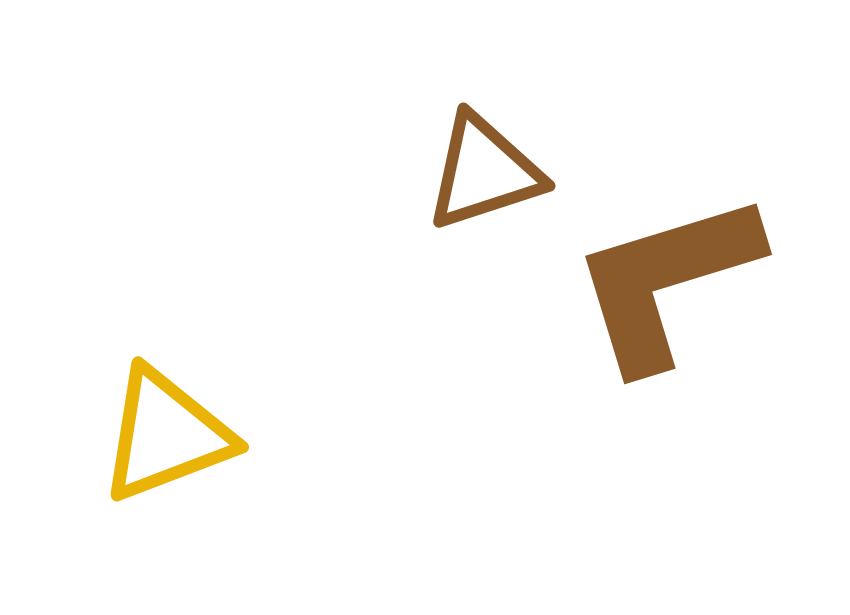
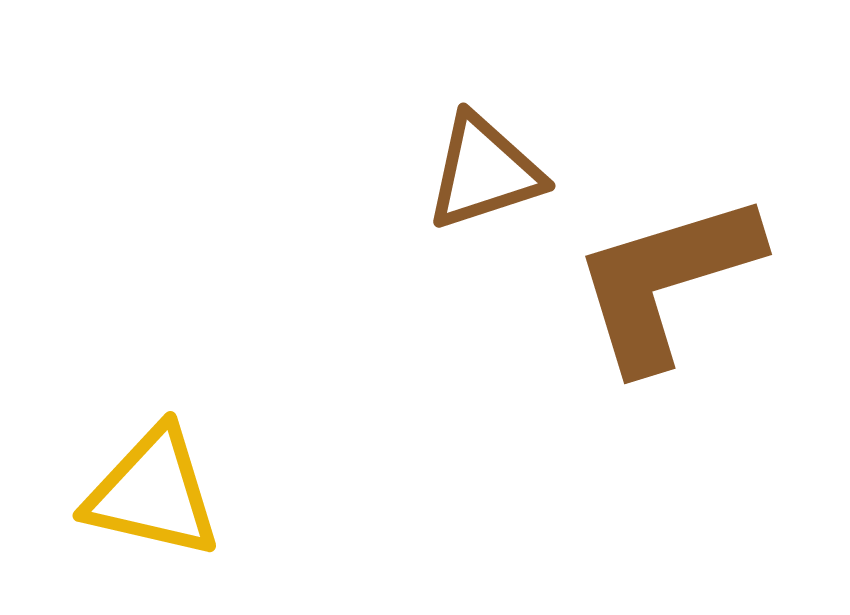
yellow triangle: moved 13 px left, 58 px down; rotated 34 degrees clockwise
